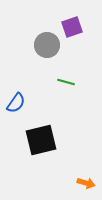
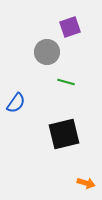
purple square: moved 2 px left
gray circle: moved 7 px down
black square: moved 23 px right, 6 px up
